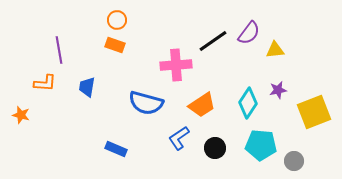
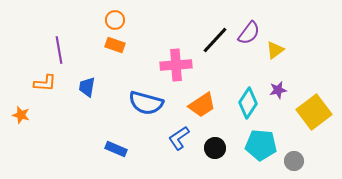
orange circle: moved 2 px left
black line: moved 2 px right, 1 px up; rotated 12 degrees counterclockwise
yellow triangle: rotated 30 degrees counterclockwise
yellow square: rotated 16 degrees counterclockwise
